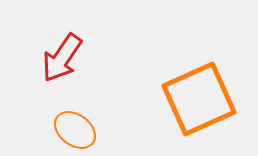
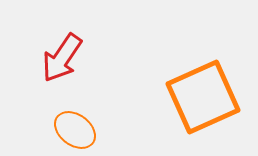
orange square: moved 4 px right, 2 px up
